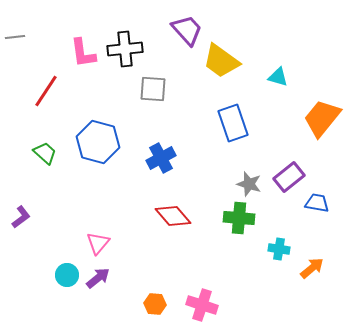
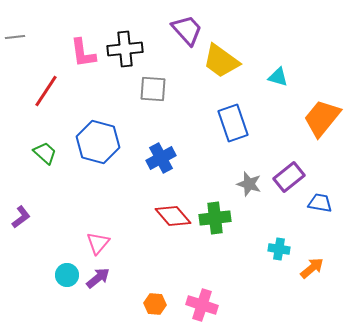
blue trapezoid: moved 3 px right
green cross: moved 24 px left; rotated 12 degrees counterclockwise
